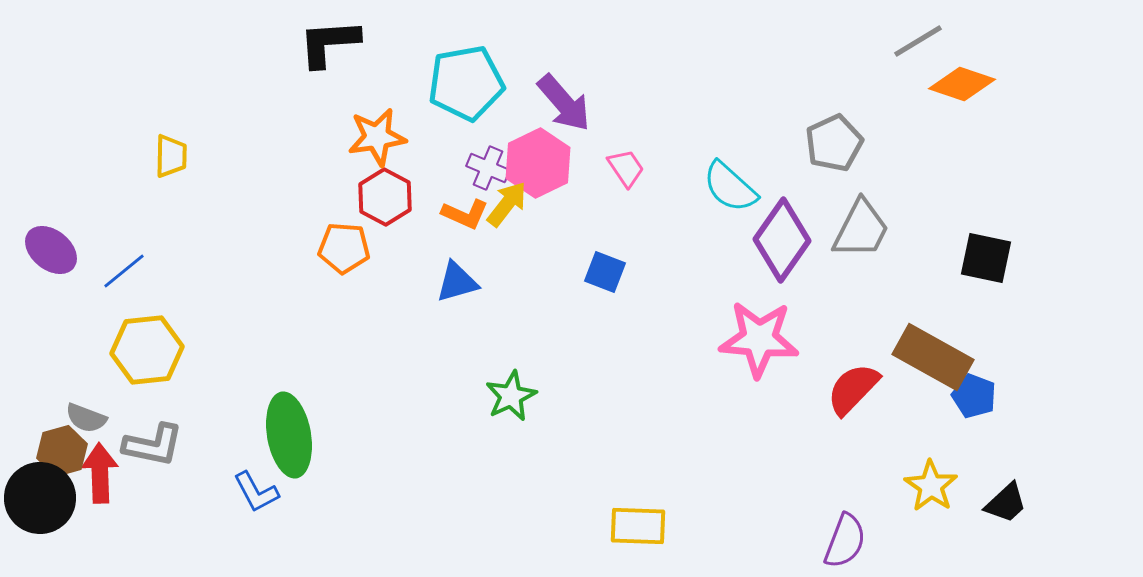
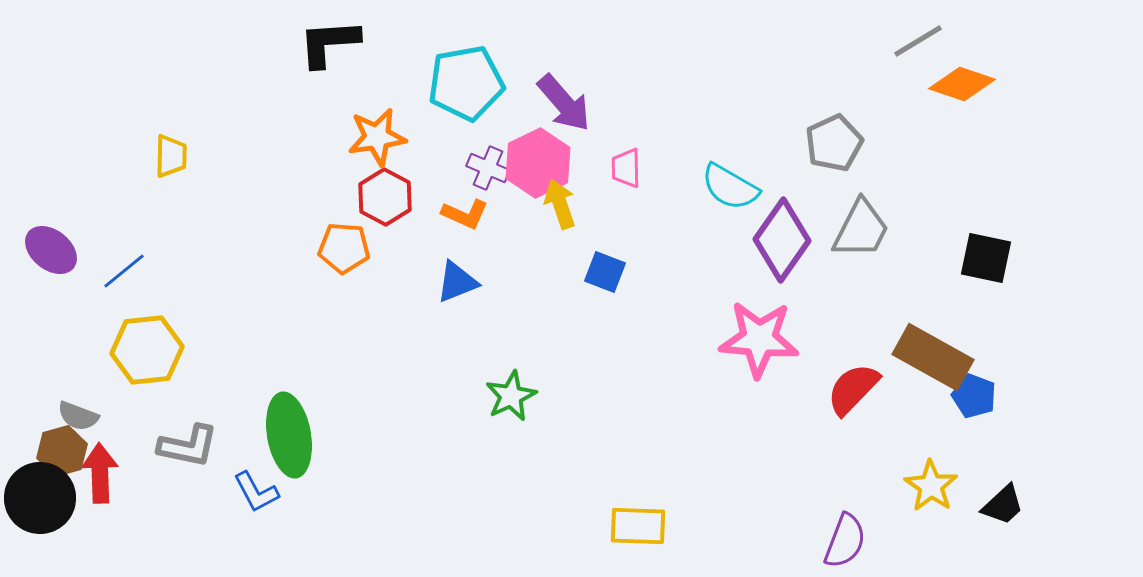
pink trapezoid: rotated 147 degrees counterclockwise
cyan semicircle: rotated 12 degrees counterclockwise
yellow arrow: moved 53 px right; rotated 57 degrees counterclockwise
blue triangle: rotated 6 degrees counterclockwise
gray semicircle: moved 8 px left, 2 px up
gray L-shape: moved 35 px right, 1 px down
black trapezoid: moved 3 px left, 2 px down
